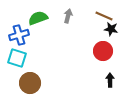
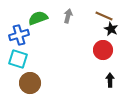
black star: rotated 16 degrees clockwise
red circle: moved 1 px up
cyan square: moved 1 px right, 1 px down
